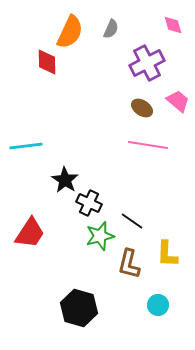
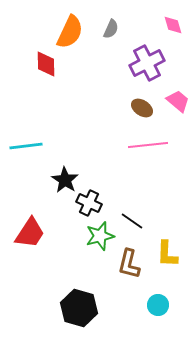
red diamond: moved 1 px left, 2 px down
pink line: rotated 15 degrees counterclockwise
